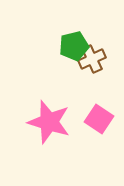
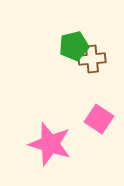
brown cross: rotated 20 degrees clockwise
pink star: moved 1 px right, 22 px down
